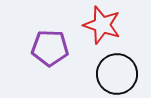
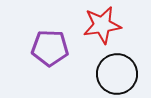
red star: rotated 27 degrees counterclockwise
